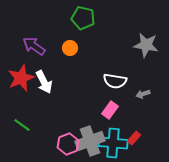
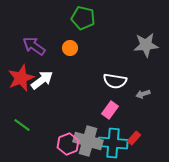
gray star: rotated 15 degrees counterclockwise
white arrow: moved 2 px left, 2 px up; rotated 100 degrees counterclockwise
gray cross: moved 2 px left; rotated 36 degrees clockwise
